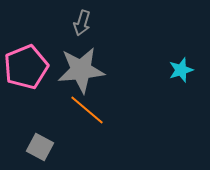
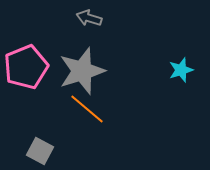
gray arrow: moved 7 px right, 5 px up; rotated 90 degrees clockwise
gray star: moved 1 px right, 1 px down; rotated 12 degrees counterclockwise
orange line: moved 1 px up
gray square: moved 4 px down
